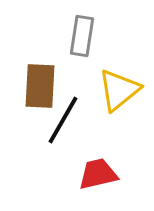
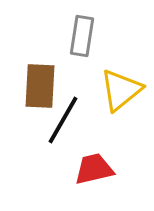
yellow triangle: moved 2 px right
red trapezoid: moved 4 px left, 5 px up
